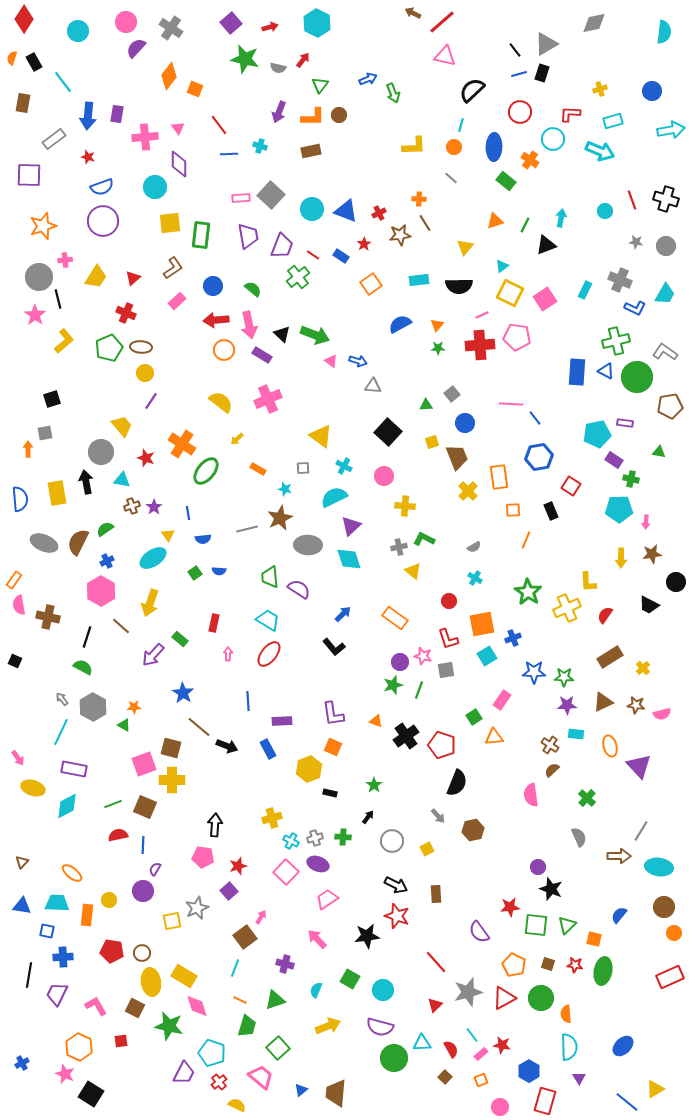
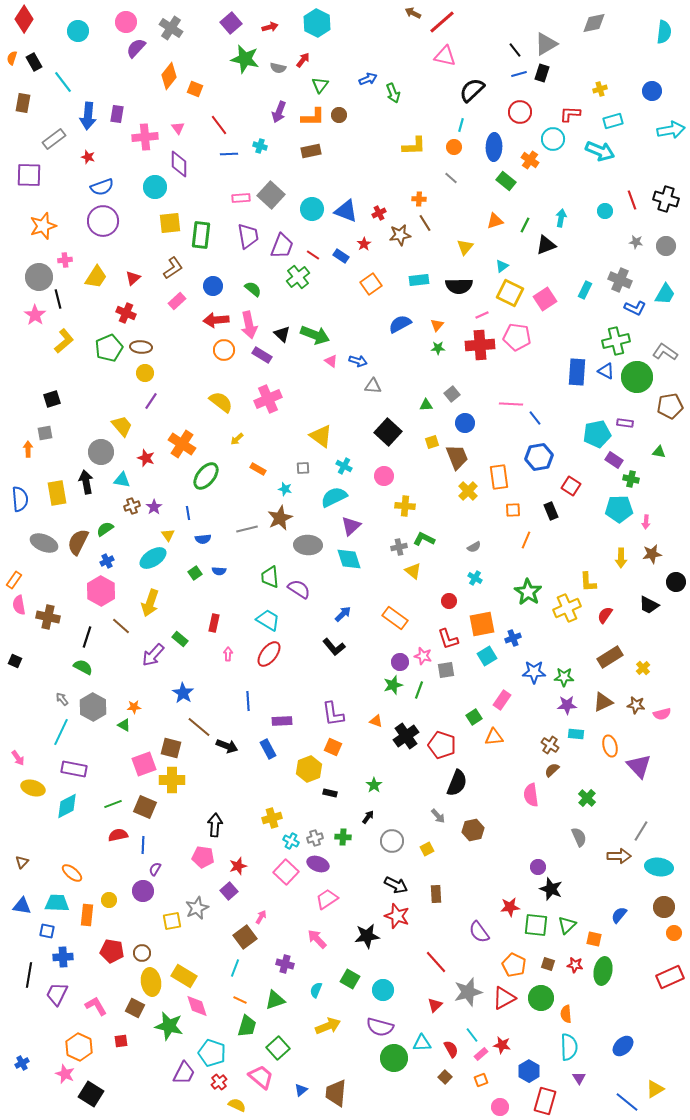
green ellipse at (206, 471): moved 5 px down
